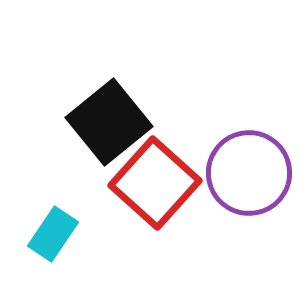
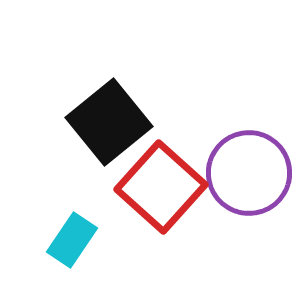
red square: moved 6 px right, 4 px down
cyan rectangle: moved 19 px right, 6 px down
